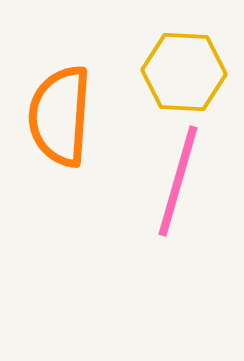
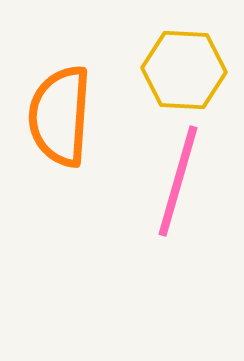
yellow hexagon: moved 2 px up
